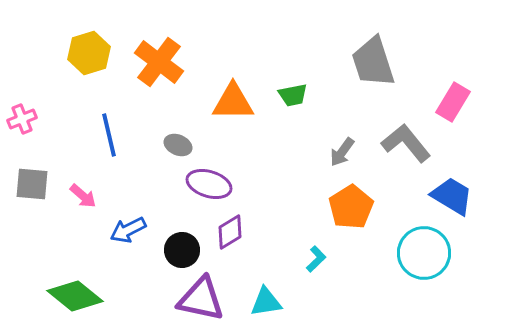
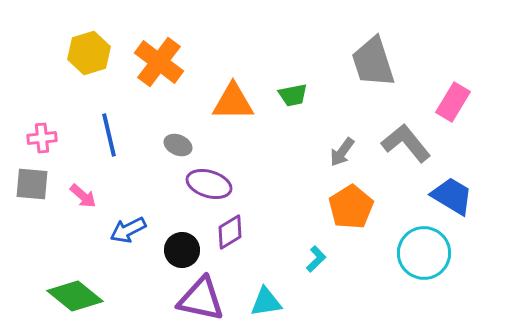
pink cross: moved 20 px right, 19 px down; rotated 16 degrees clockwise
